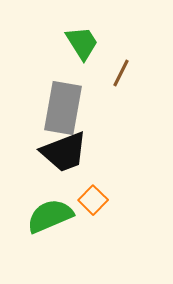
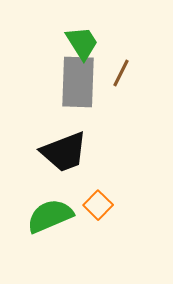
gray rectangle: moved 15 px right, 26 px up; rotated 8 degrees counterclockwise
orange square: moved 5 px right, 5 px down
